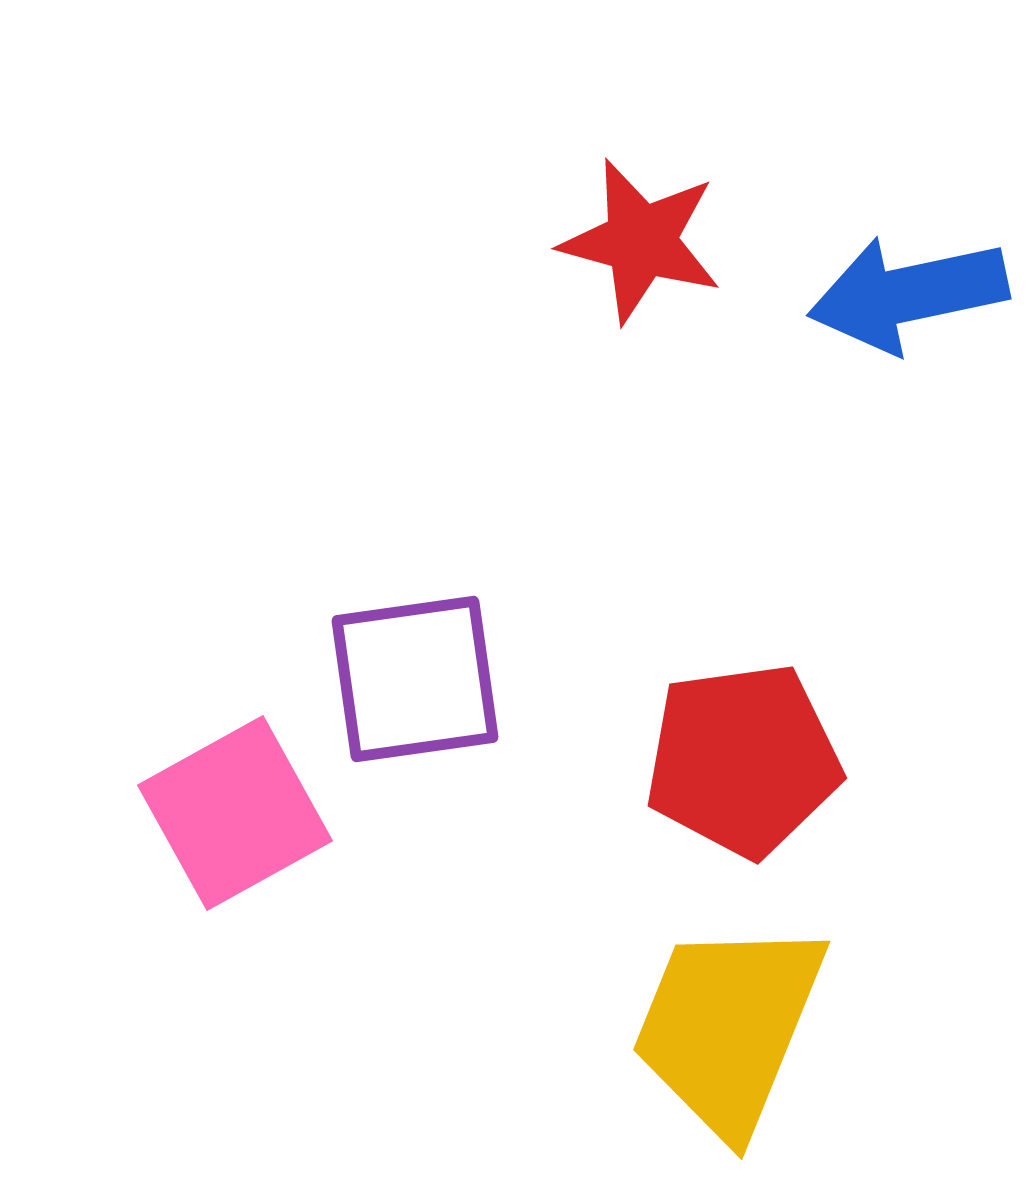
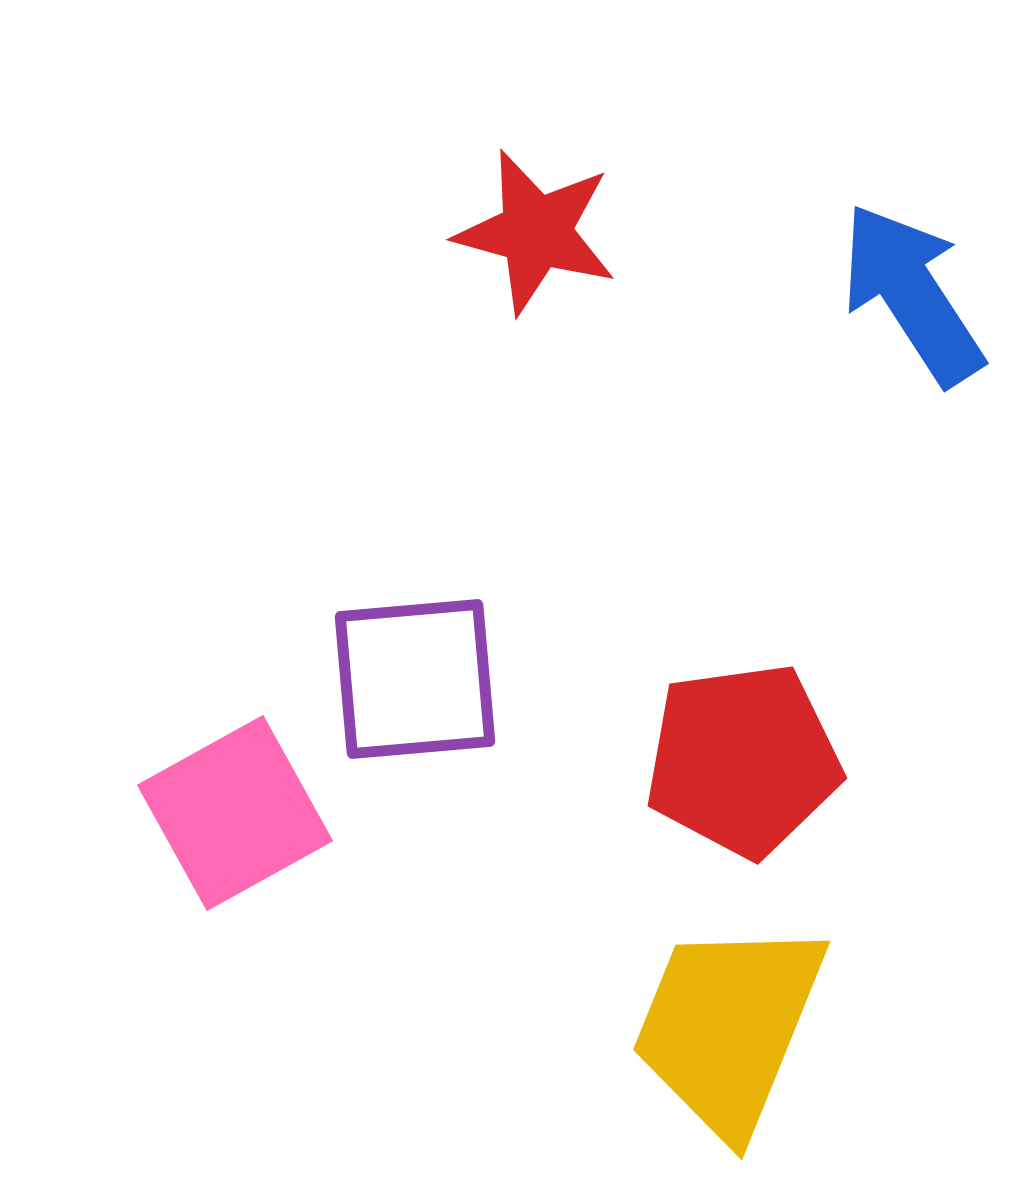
red star: moved 105 px left, 9 px up
blue arrow: moved 4 px right; rotated 69 degrees clockwise
purple square: rotated 3 degrees clockwise
